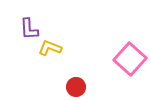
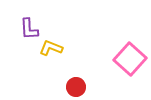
yellow L-shape: moved 1 px right
